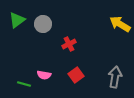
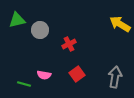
green triangle: rotated 24 degrees clockwise
gray circle: moved 3 px left, 6 px down
red square: moved 1 px right, 1 px up
